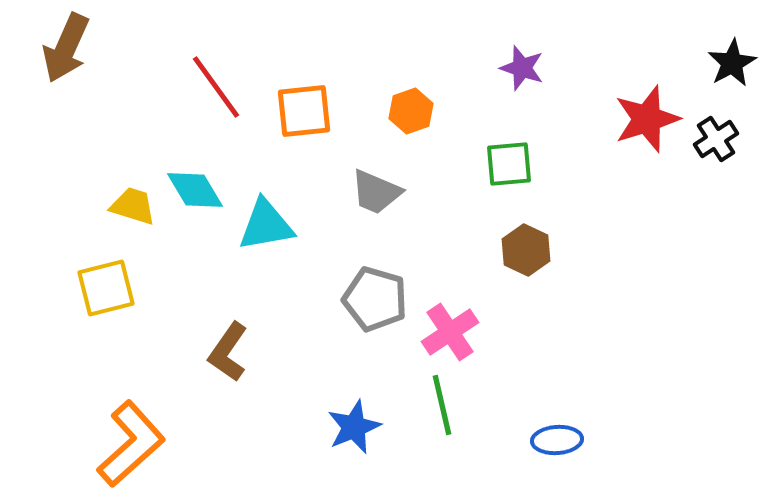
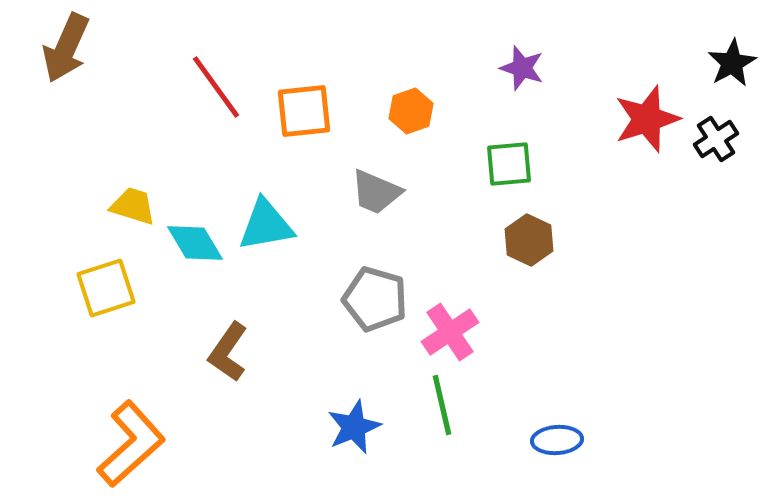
cyan diamond: moved 53 px down
brown hexagon: moved 3 px right, 10 px up
yellow square: rotated 4 degrees counterclockwise
